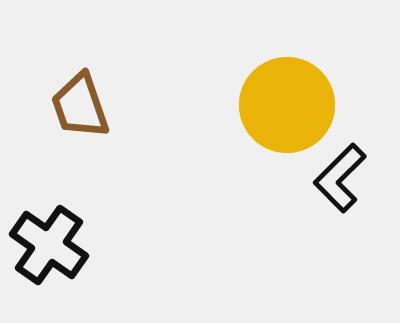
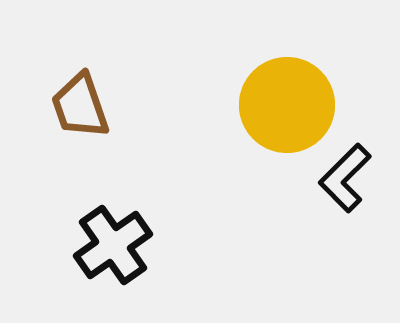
black L-shape: moved 5 px right
black cross: moved 64 px right; rotated 20 degrees clockwise
